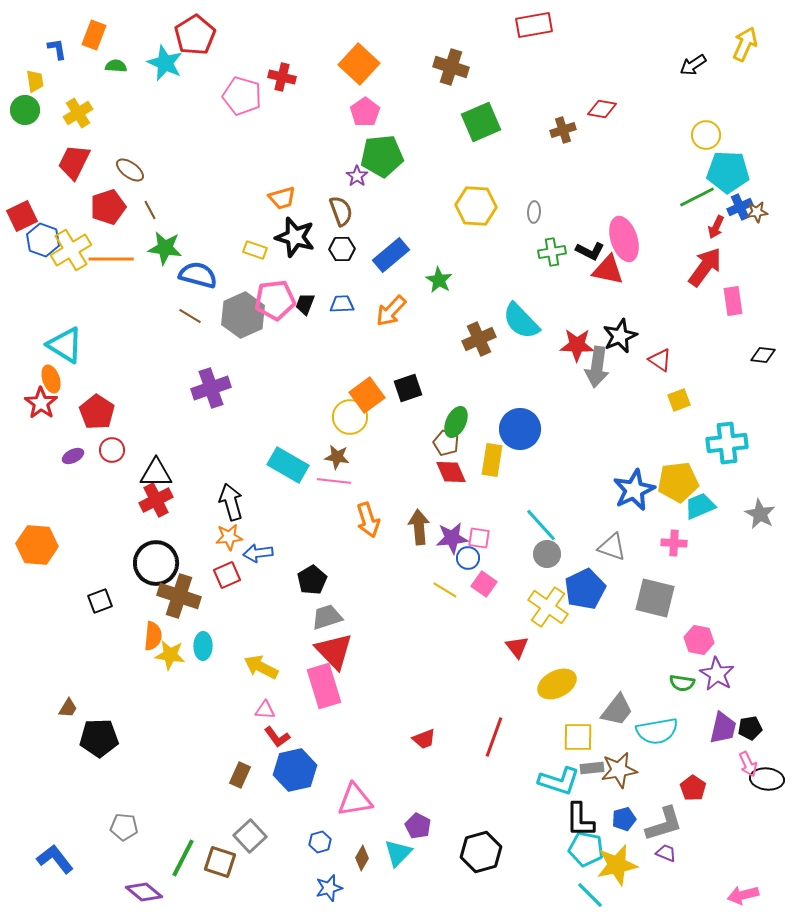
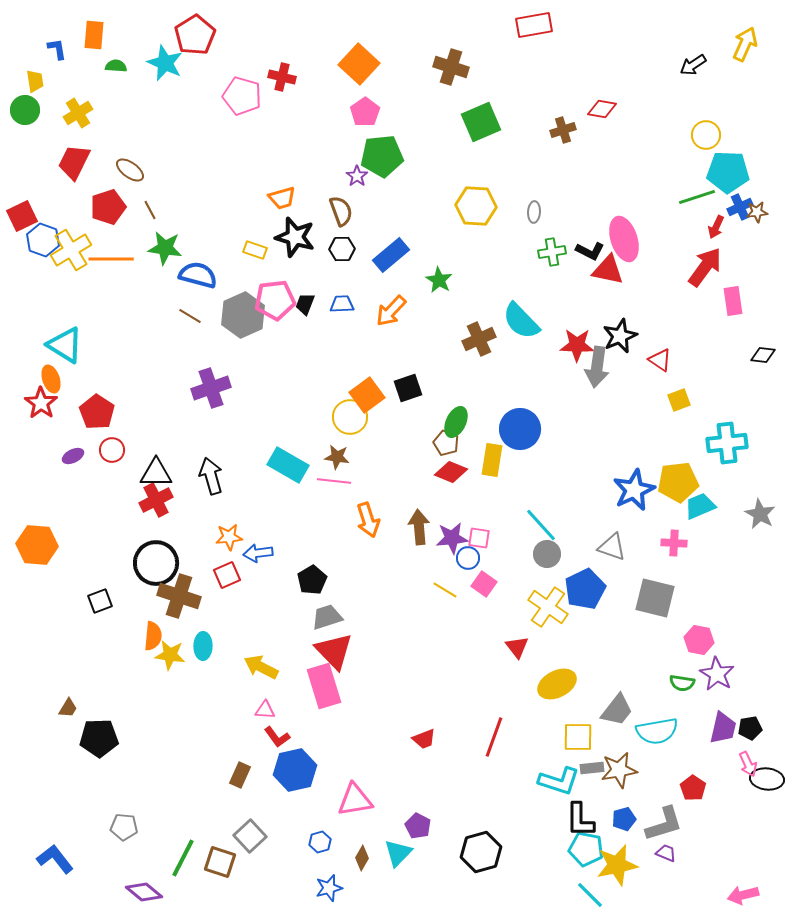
orange rectangle at (94, 35): rotated 16 degrees counterclockwise
green line at (697, 197): rotated 9 degrees clockwise
red diamond at (451, 472): rotated 44 degrees counterclockwise
black arrow at (231, 502): moved 20 px left, 26 px up
